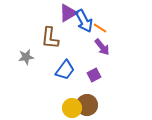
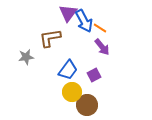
purple triangle: rotated 24 degrees counterclockwise
brown L-shape: rotated 75 degrees clockwise
blue trapezoid: moved 3 px right
yellow circle: moved 16 px up
